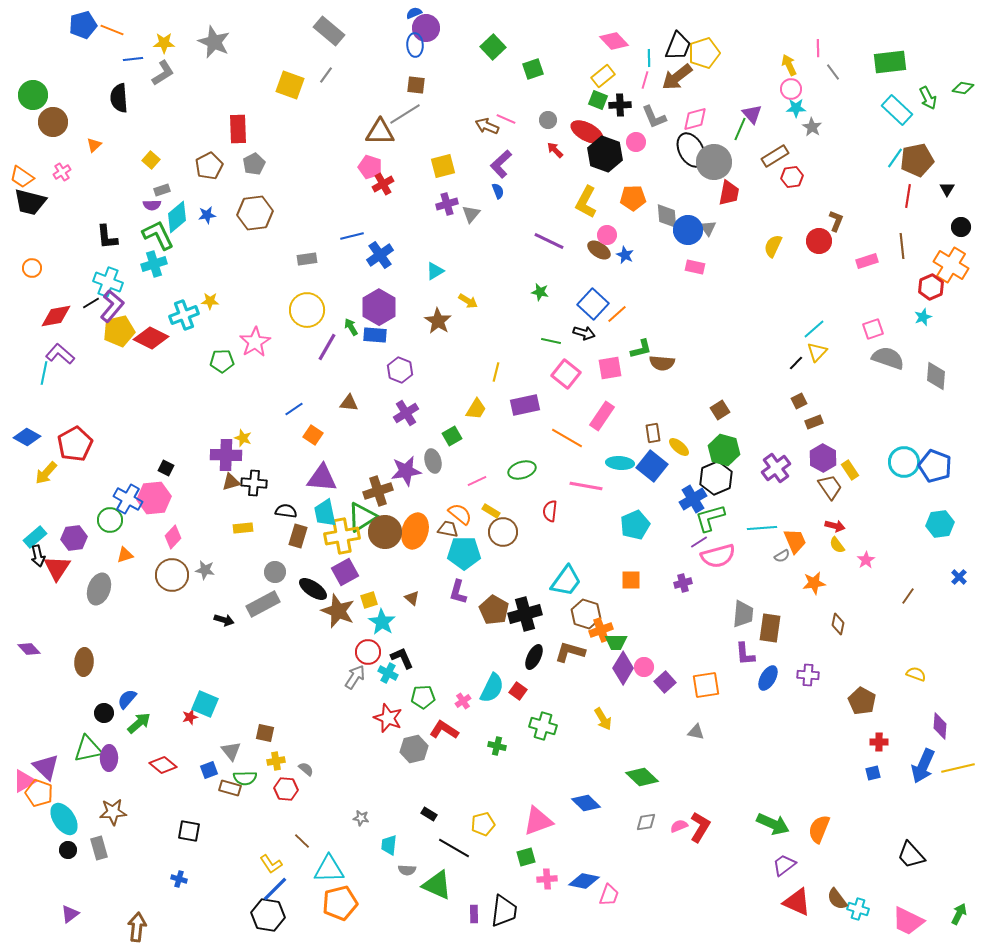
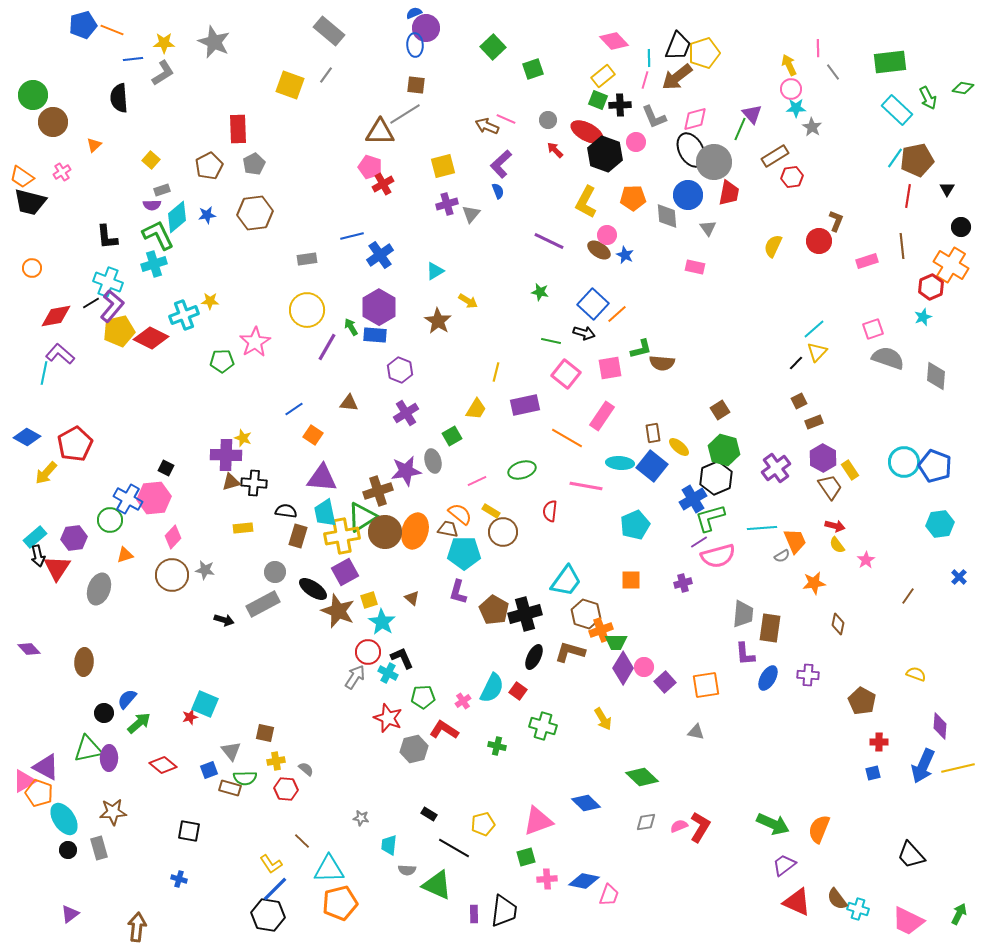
blue circle at (688, 230): moved 35 px up
purple triangle at (46, 767): rotated 16 degrees counterclockwise
